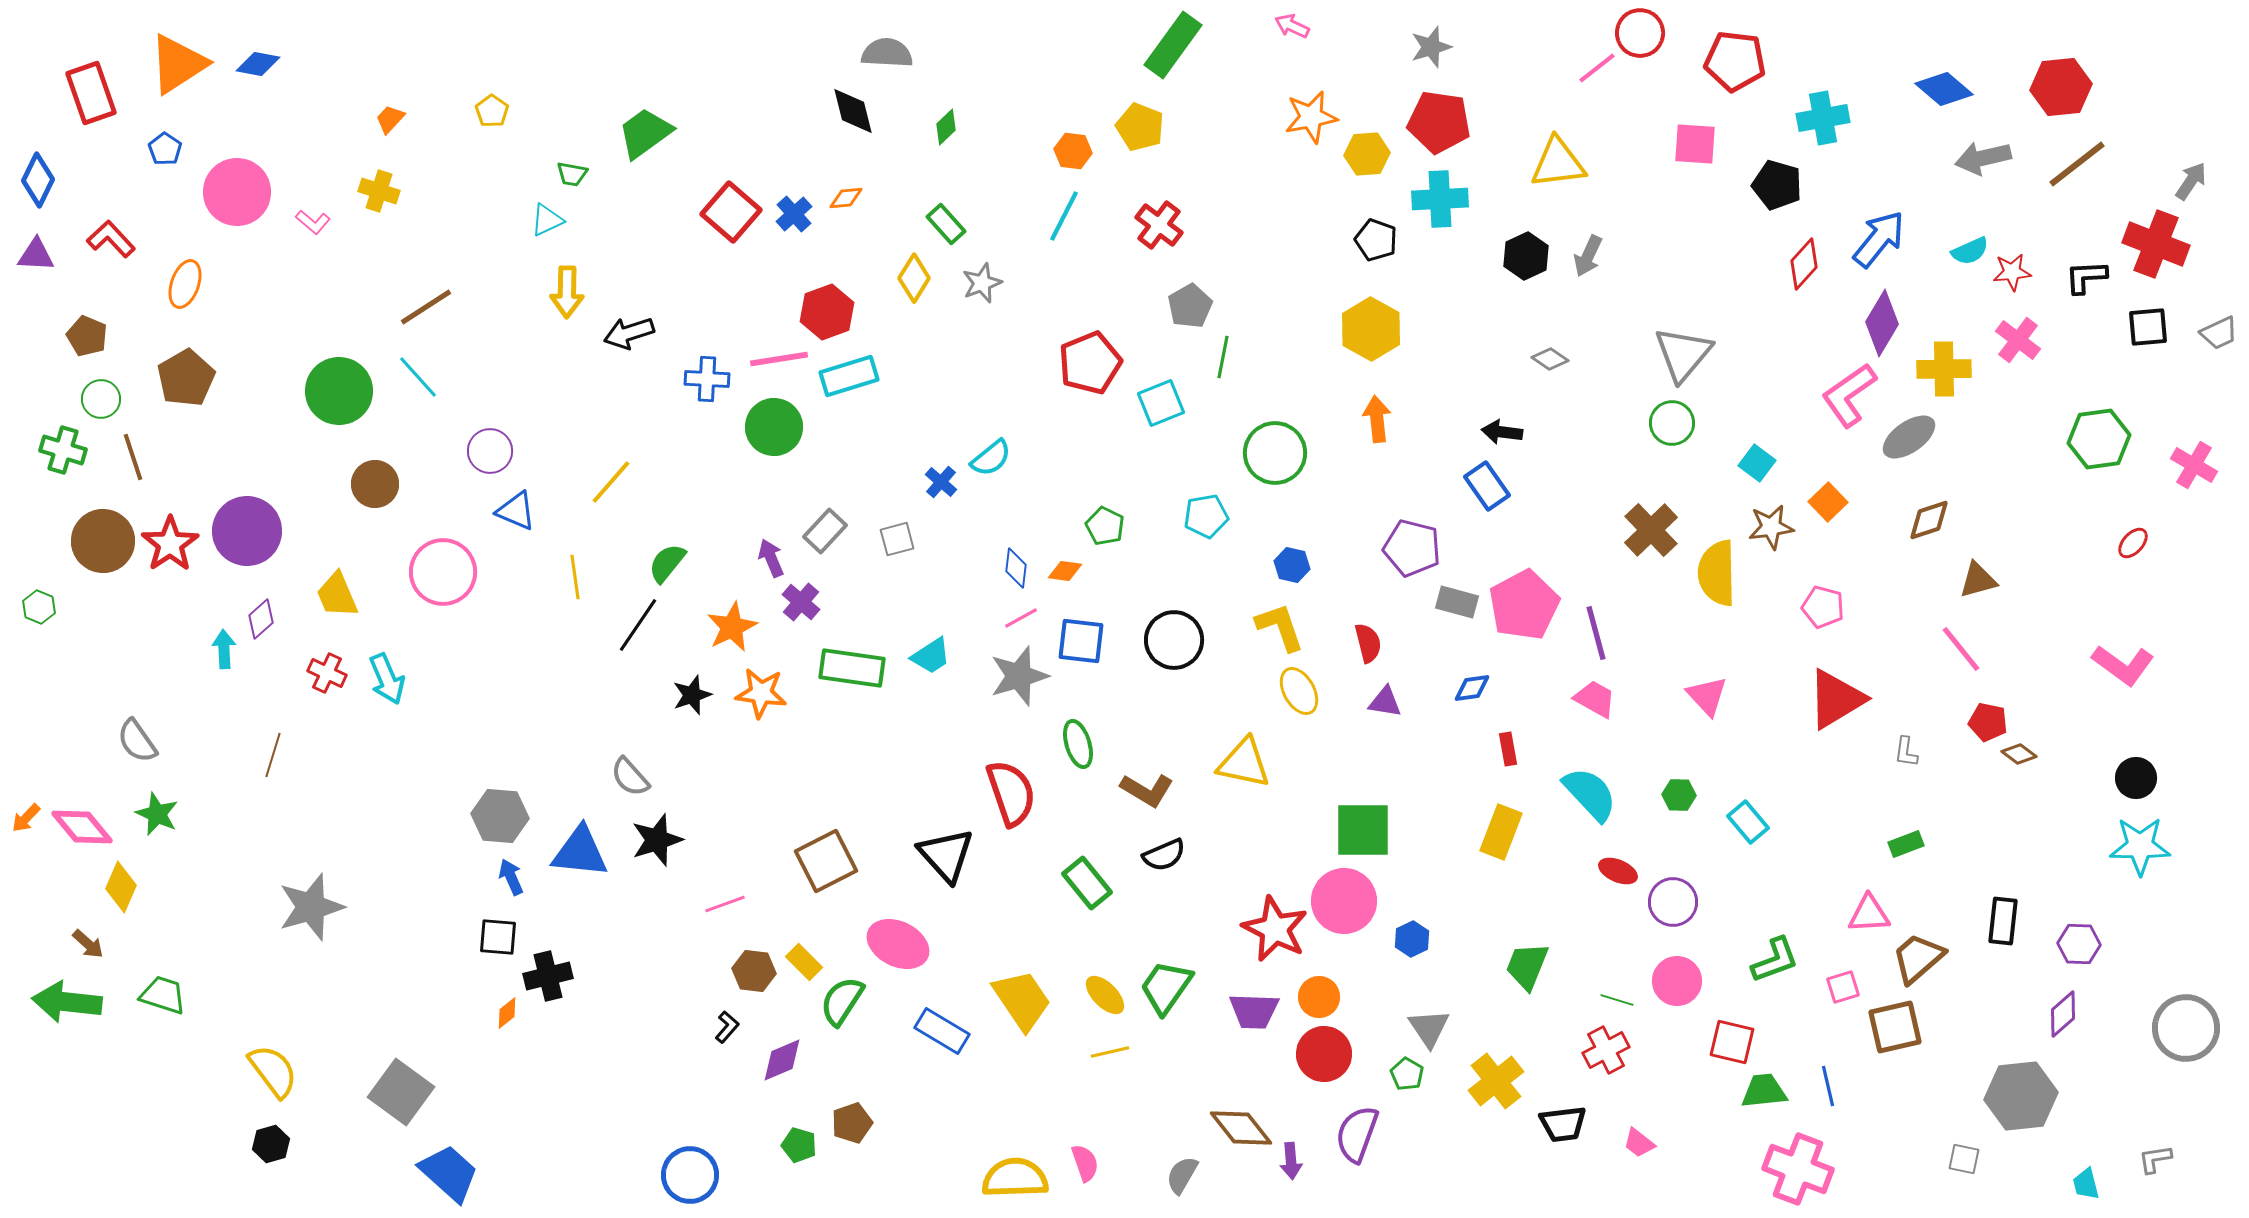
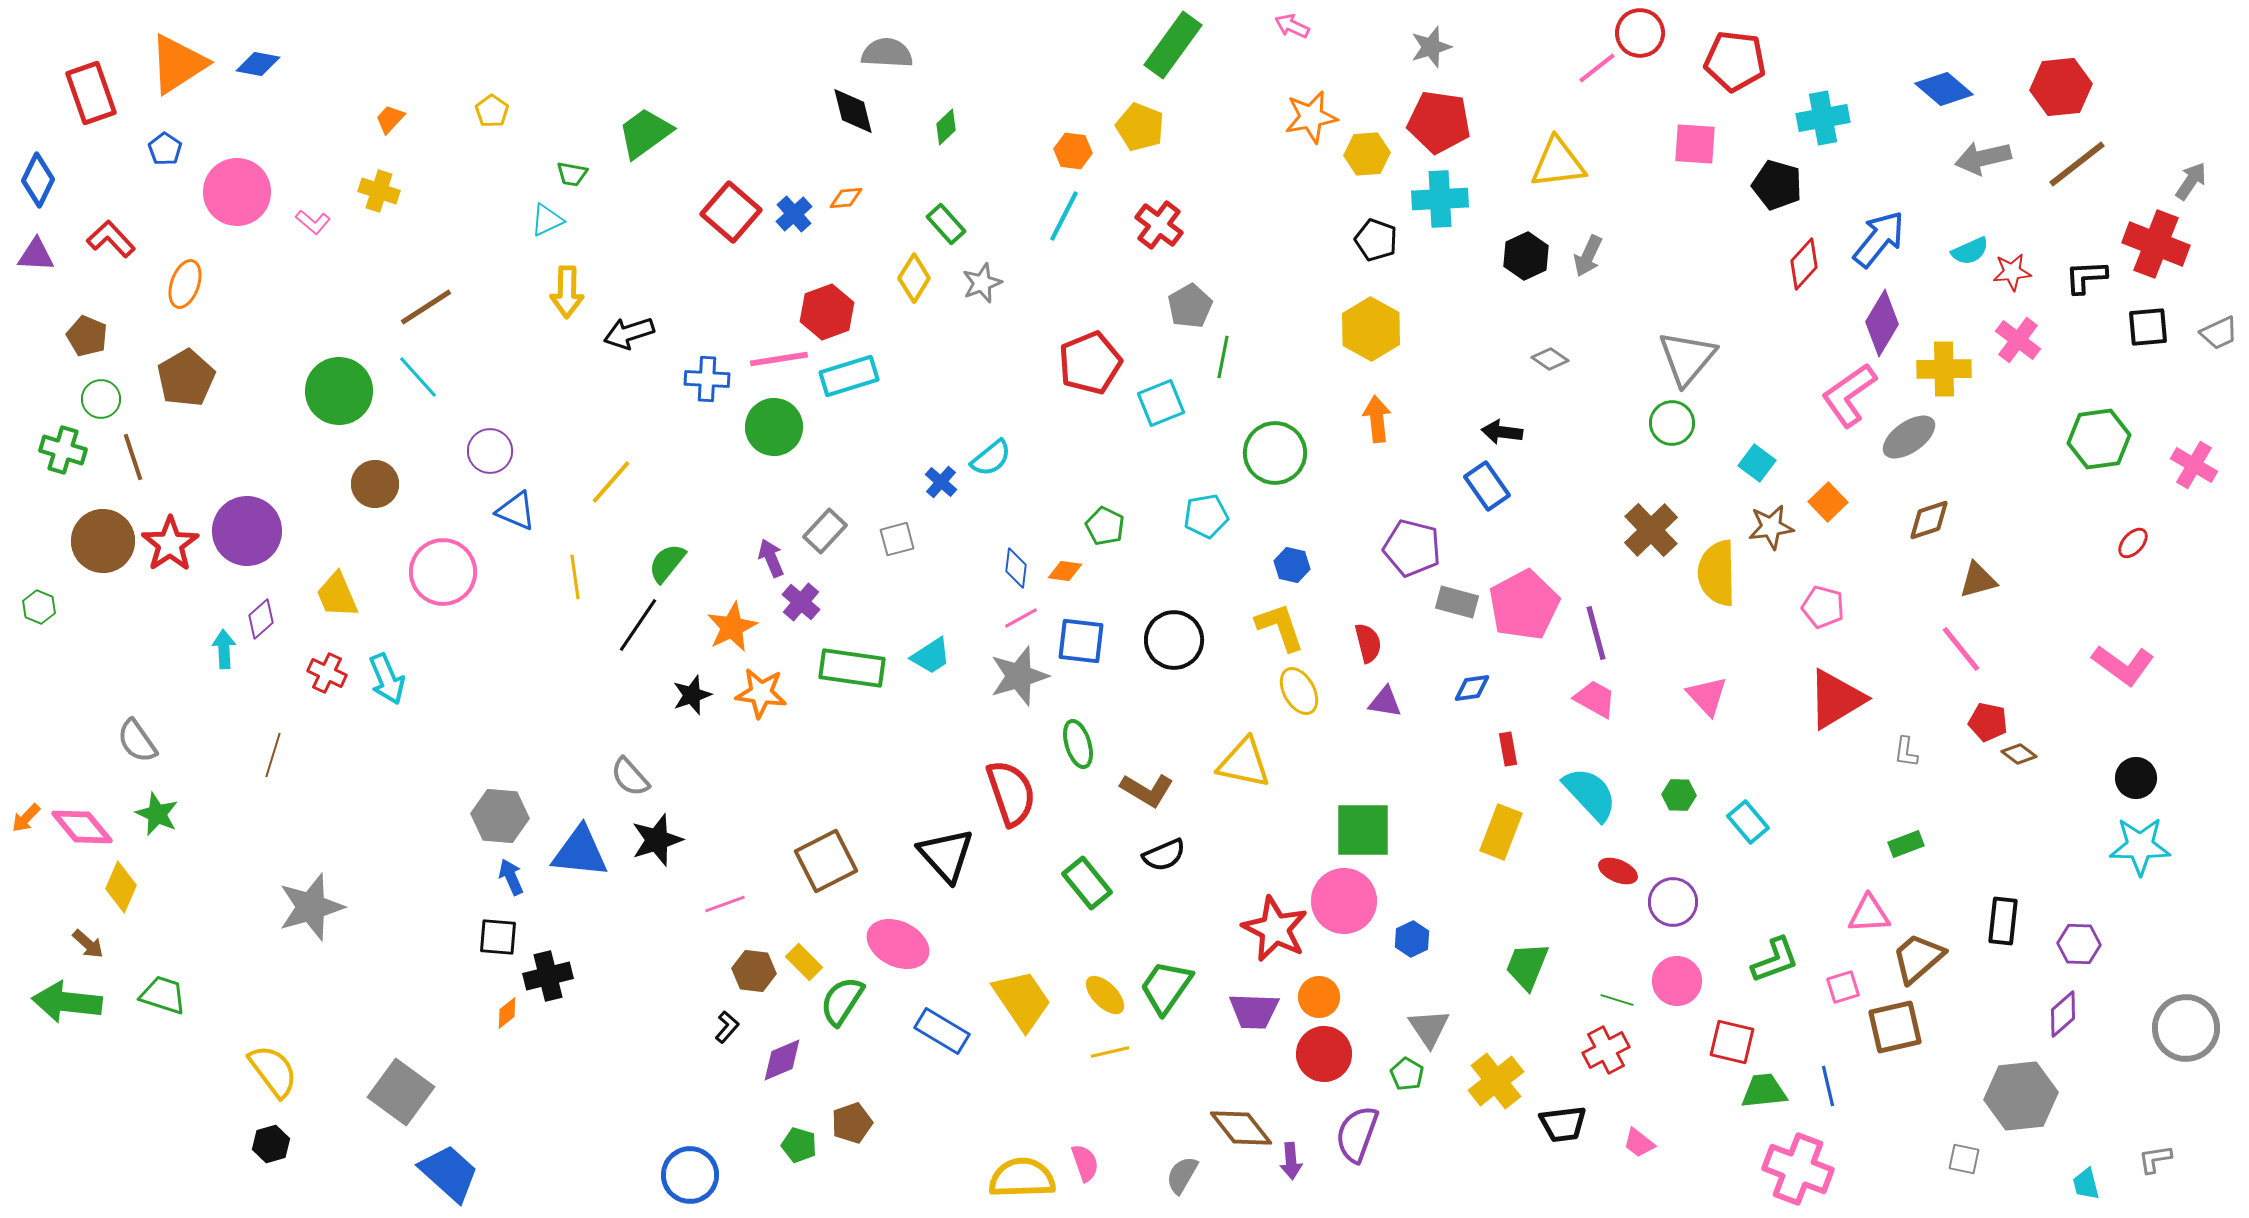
gray triangle at (1683, 354): moved 4 px right, 4 px down
yellow semicircle at (1015, 1178): moved 7 px right
